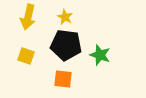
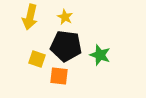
yellow arrow: moved 2 px right
black pentagon: moved 1 px down
yellow square: moved 11 px right, 3 px down
orange square: moved 4 px left, 3 px up
